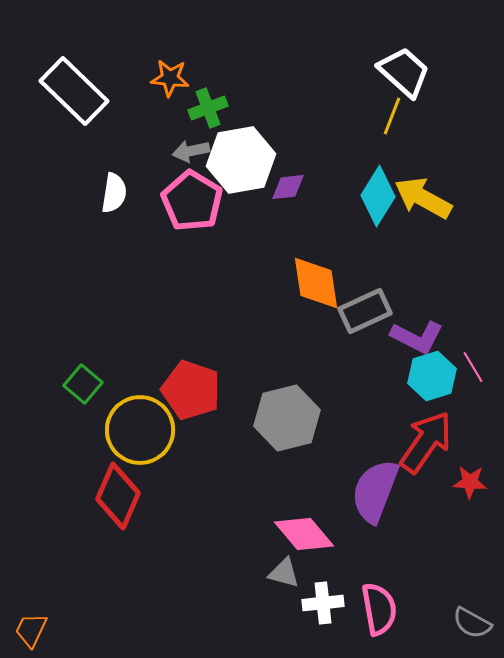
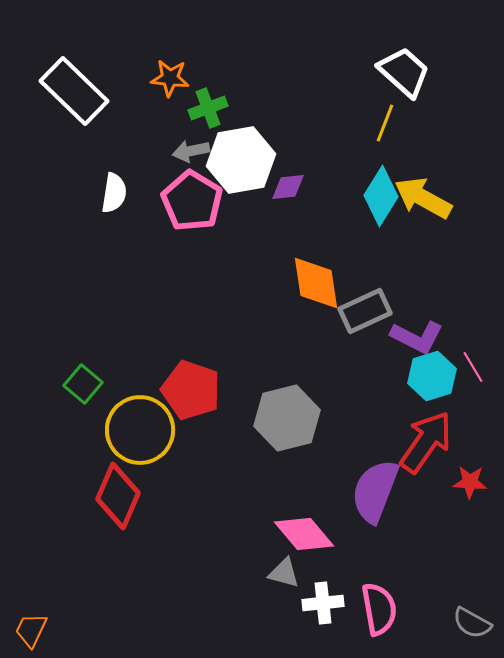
yellow line: moved 7 px left, 7 px down
cyan diamond: moved 3 px right
